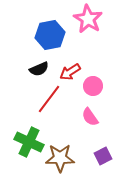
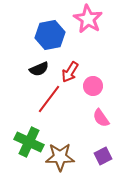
red arrow: rotated 25 degrees counterclockwise
pink semicircle: moved 11 px right, 1 px down
brown star: moved 1 px up
